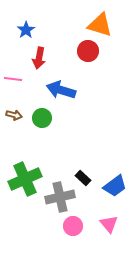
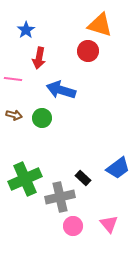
blue trapezoid: moved 3 px right, 18 px up
